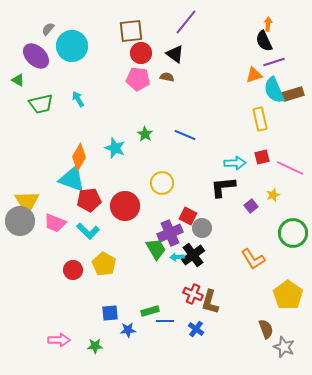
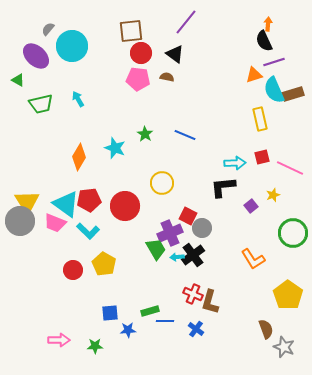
cyan triangle at (72, 179): moved 6 px left, 25 px down; rotated 16 degrees clockwise
